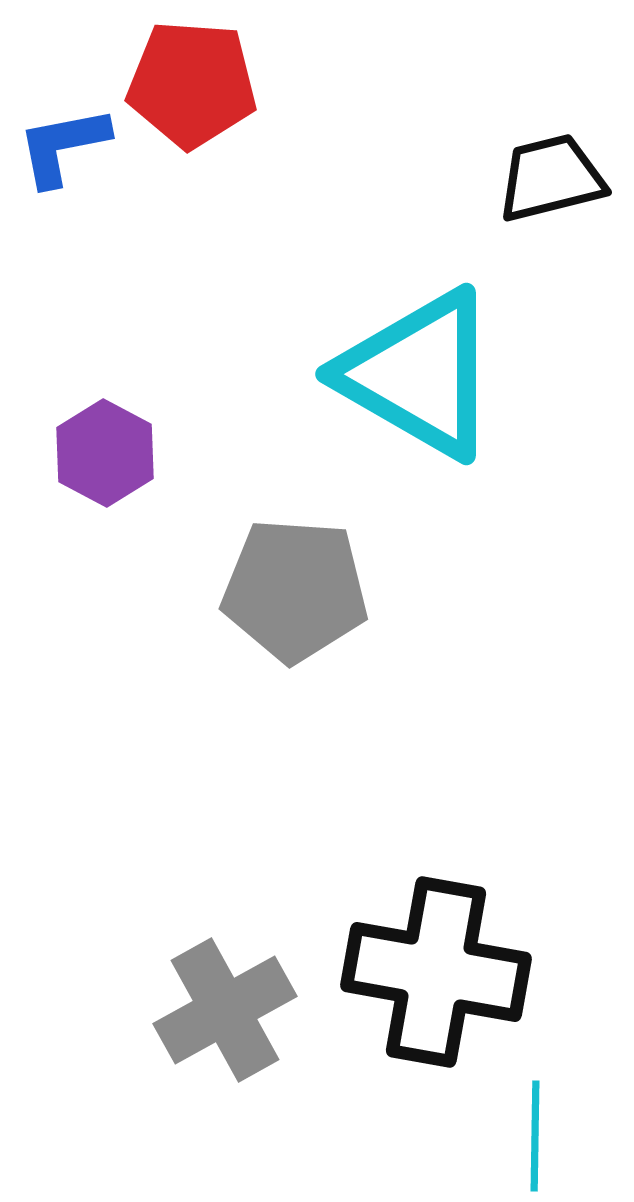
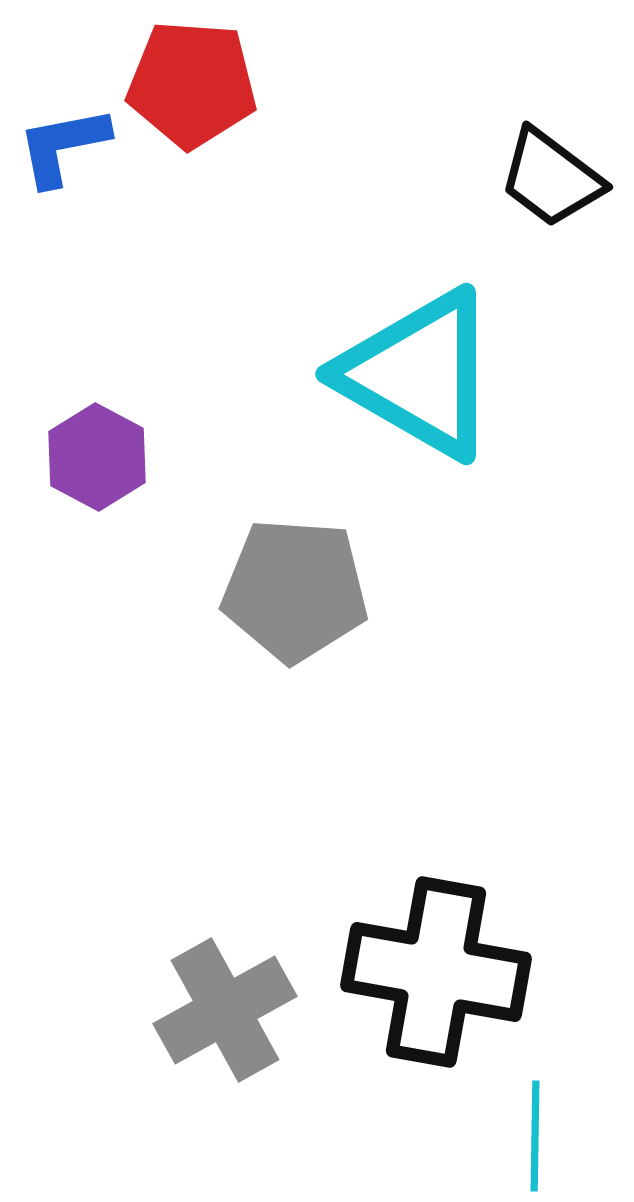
black trapezoid: rotated 129 degrees counterclockwise
purple hexagon: moved 8 px left, 4 px down
